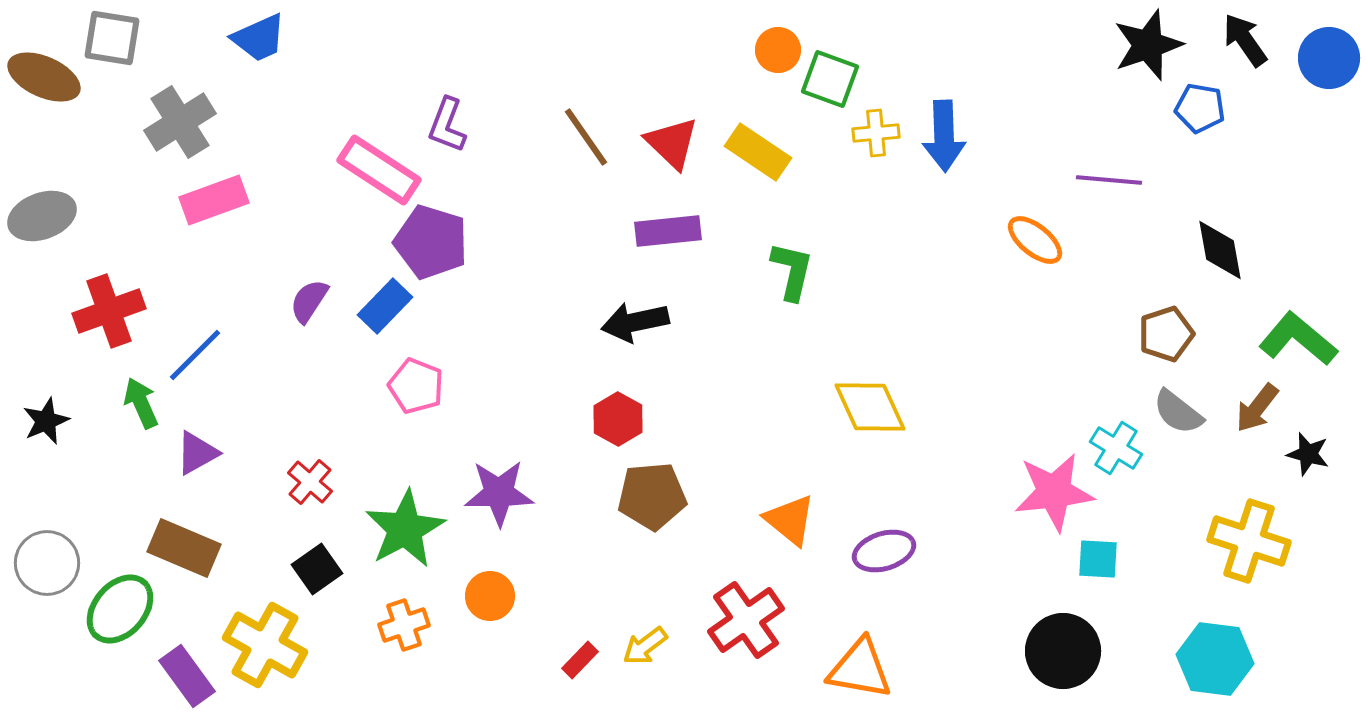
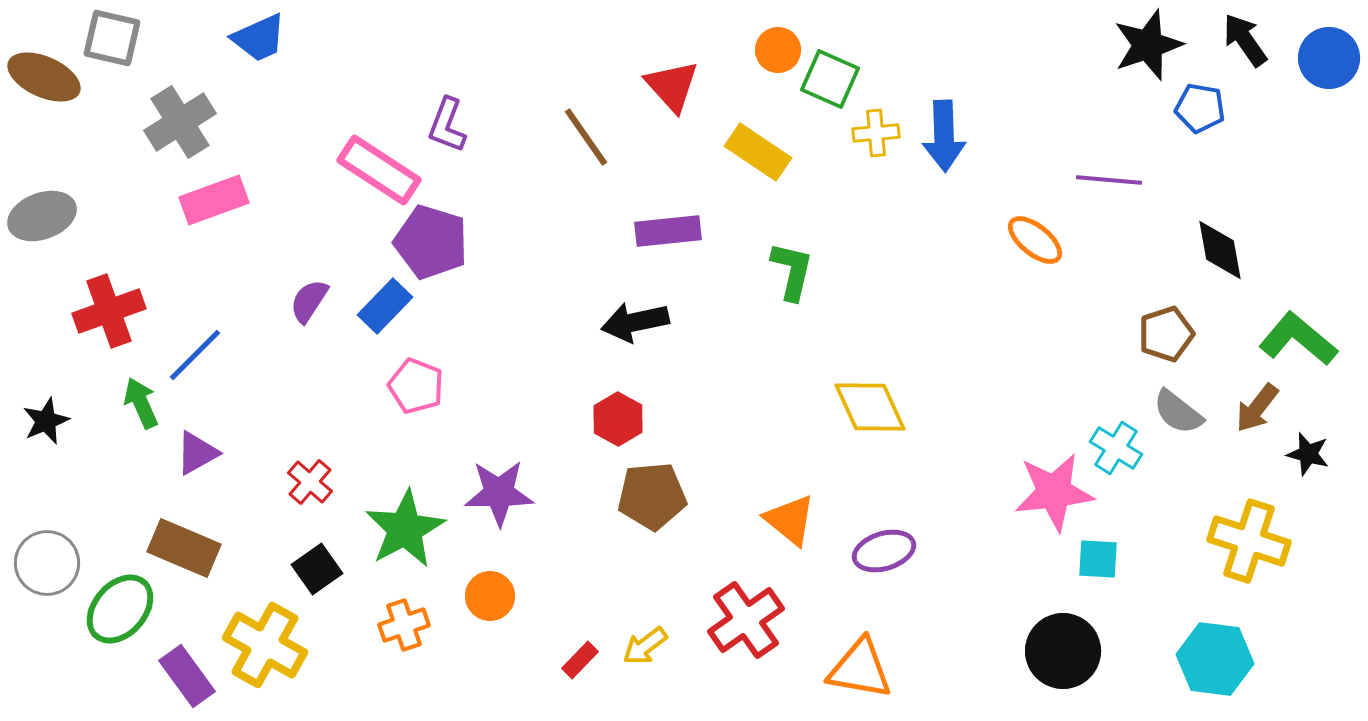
gray square at (112, 38): rotated 4 degrees clockwise
green square at (830, 79): rotated 4 degrees clockwise
red triangle at (672, 143): moved 57 px up; rotated 4 degrees clockwise
